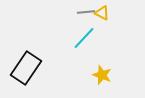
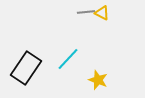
cyan line: moved 16 px left, 21 px down
yellow star: moved 4 px left, 5 px down
